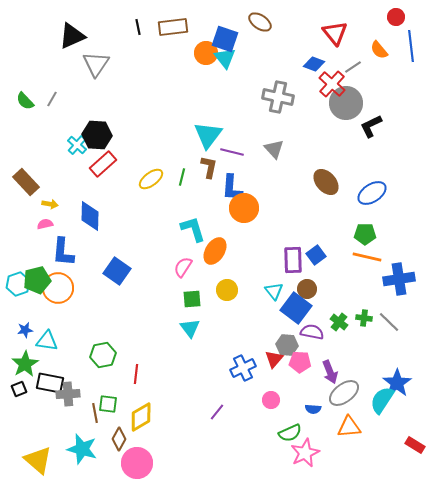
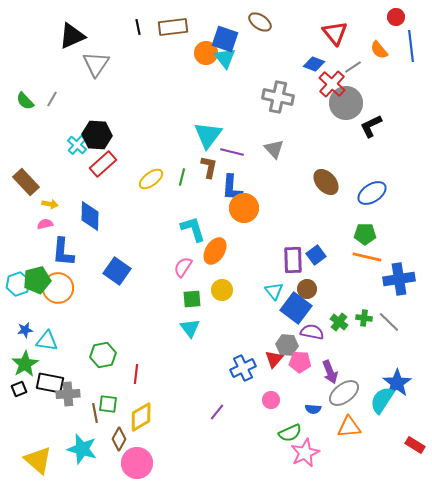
yellow circle at (227, 290): moved 5 px left
